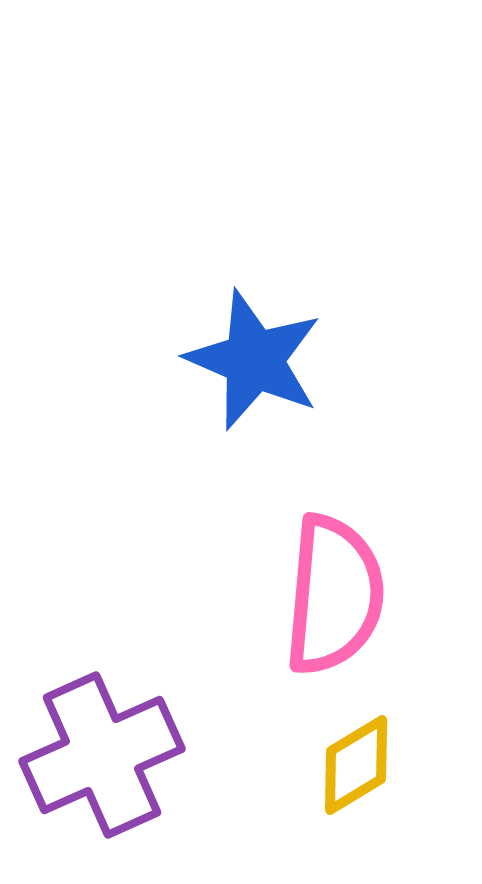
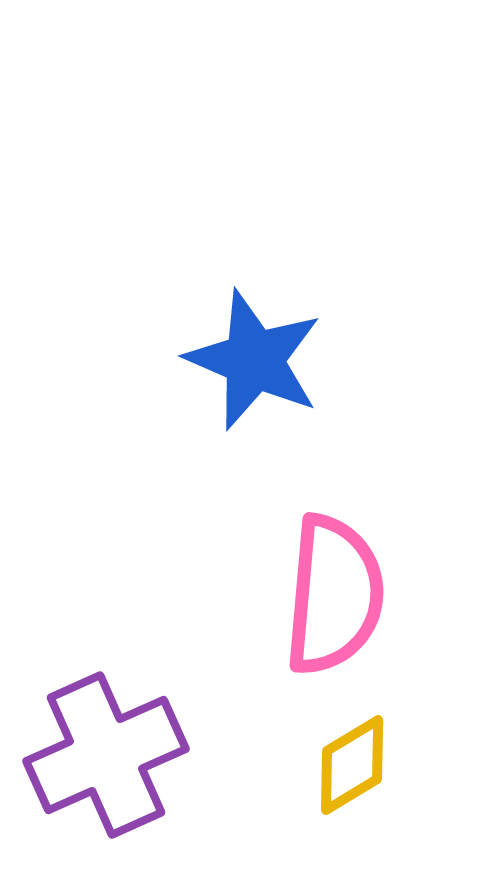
purple cross: moved 4 px right
yellow diamond: moved 4 px left
